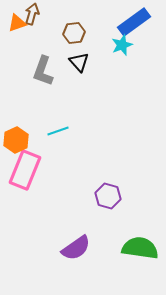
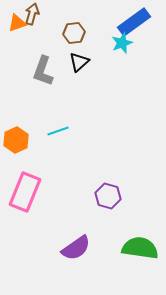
cyan star: moved 2 px up
black triangle: rotated 30 degrees clockwise
pink rectangle: moved 22 px down
